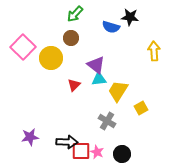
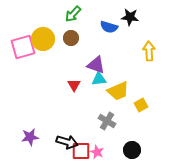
green arrow: moved 2 px left
blue semicircle: moved 2 px left
pink square: rotated 30 degrees clockwise
yellow arrow: moved 5 px left
yellow circle: moved 8 px left, 19 px up
purple triangle: rotated 18 degrees counterclockwise
red triangle: rotated 16 degrees counterclockwise
yellow trapezoid: rotated 145 degrees counterclockwise
yellow square: moved 3 px up
black arrow: rotated 15 degrees clockwise
black circle: moved 10 px right, 4 px up
